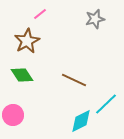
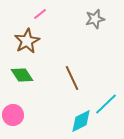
brown line: moved 2 px left, 2 px up; rotated 40 degrees clockwise
